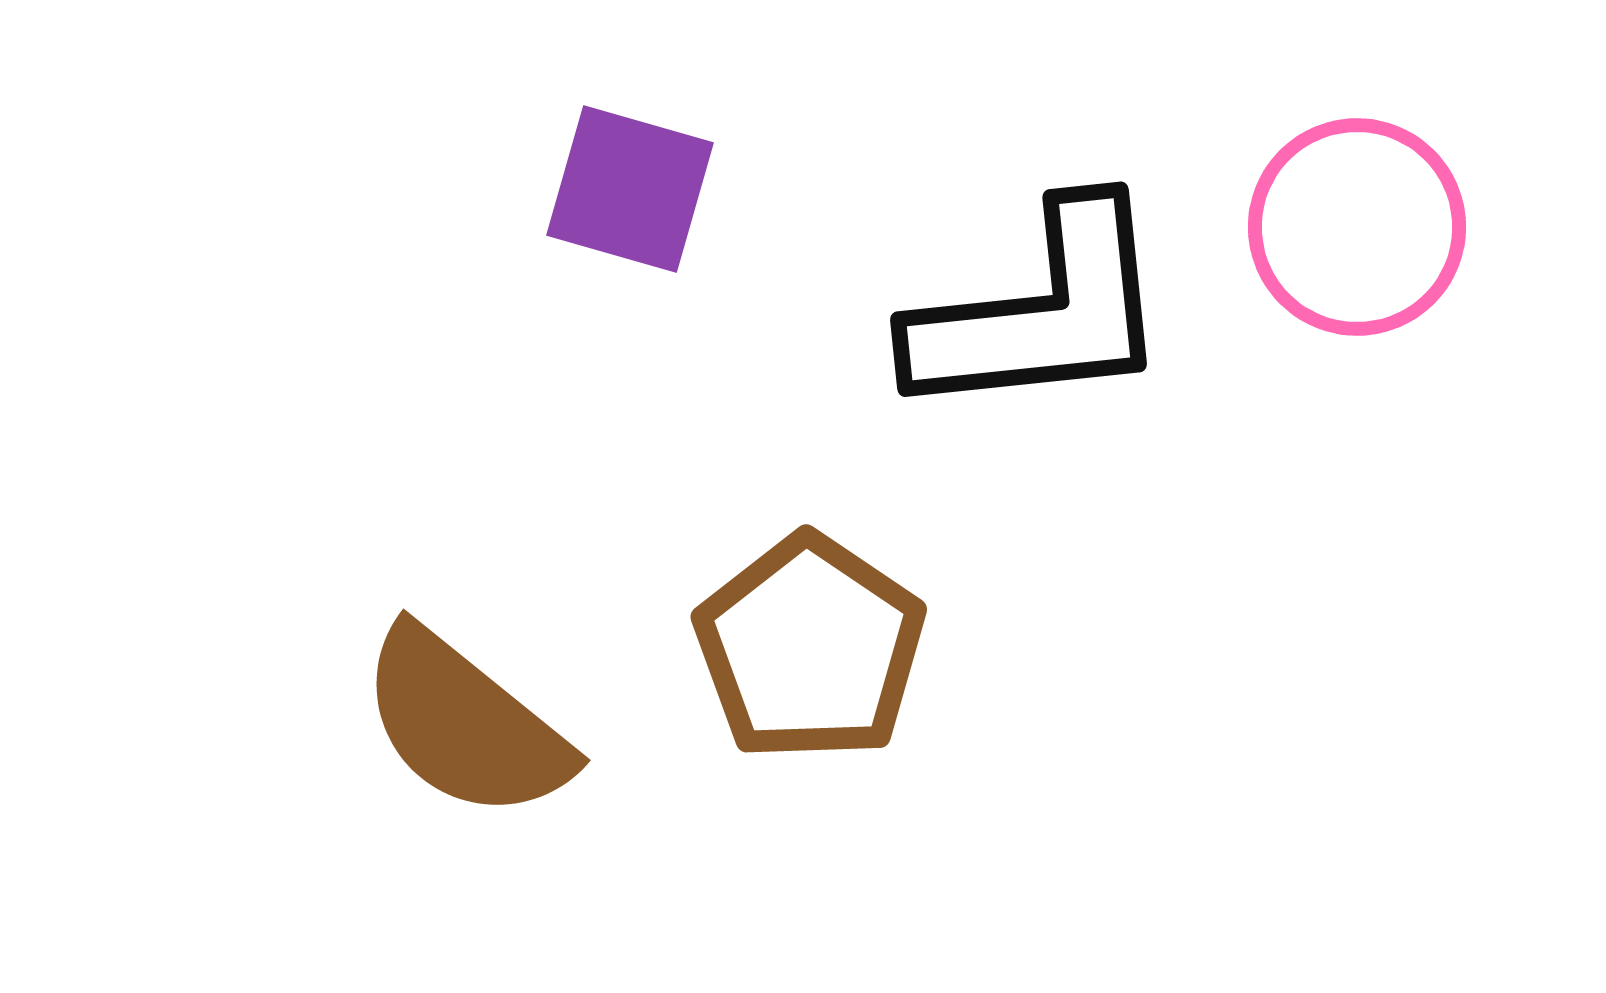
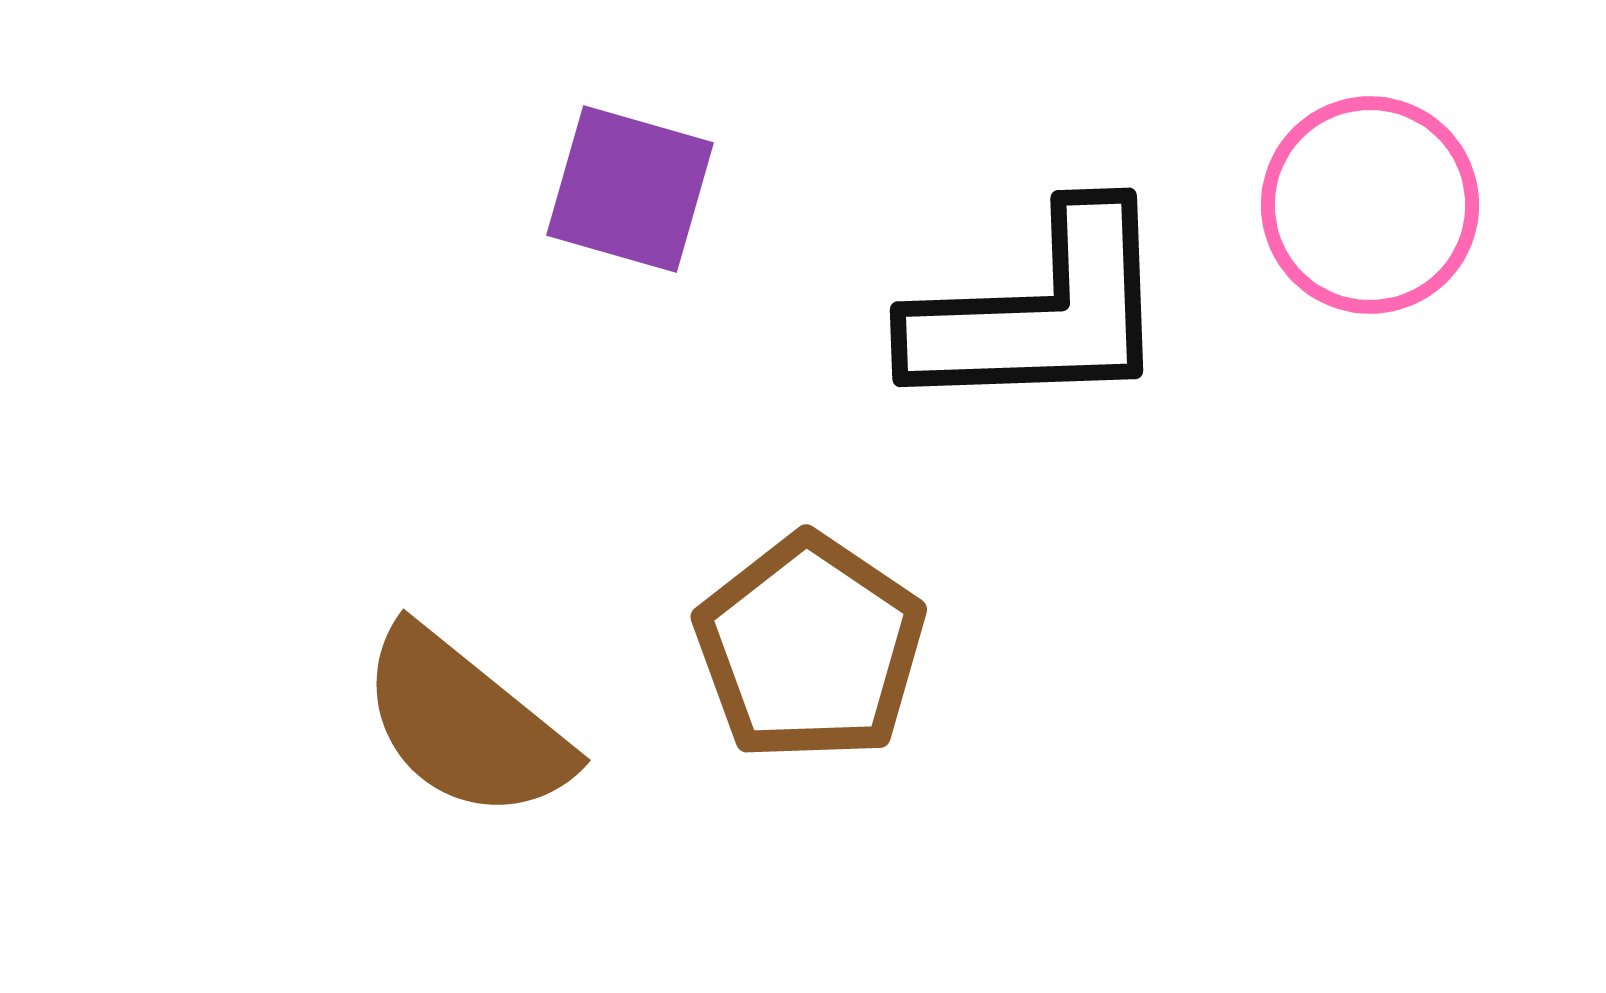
pink circle: moved 13 px right, 22 px up
black L-shape: rotated 4 degrees clockwise
